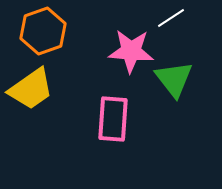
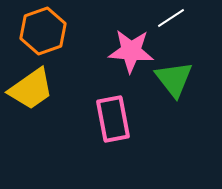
pink rectangle: rotated 15 degrees counterclockwise
